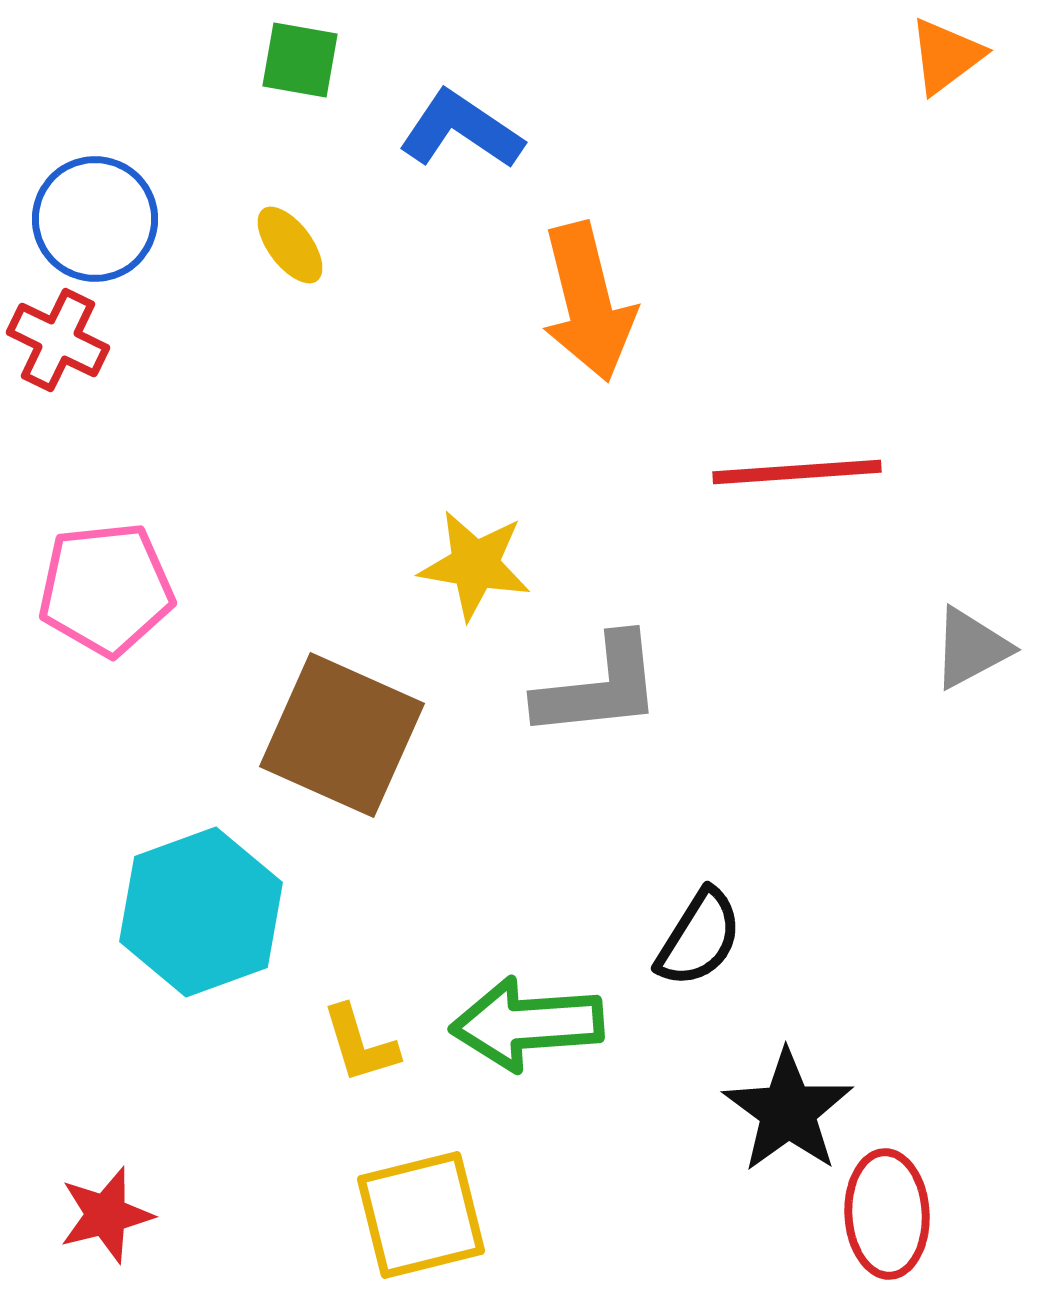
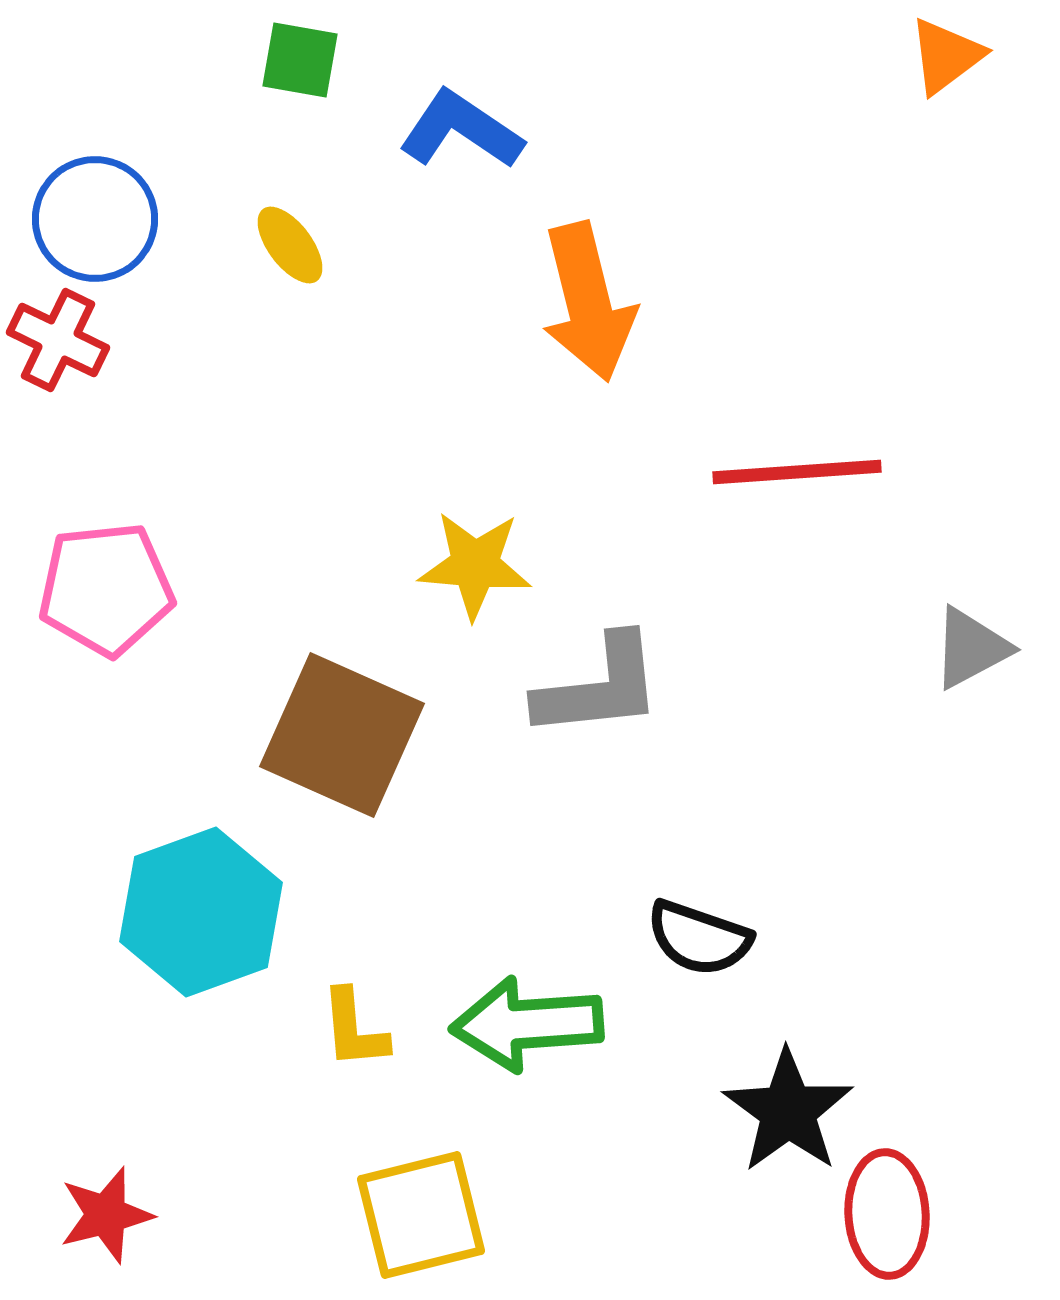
yellow star: rotated 5 degrees counterclockwise
black semicircle: rotated 77 degrees clockwise
yellow L-shape: moved 6 px left, 15 px up; rotated 12 degrees clockwise
